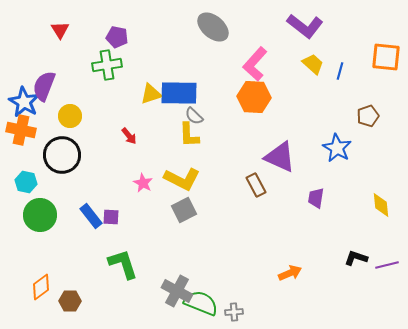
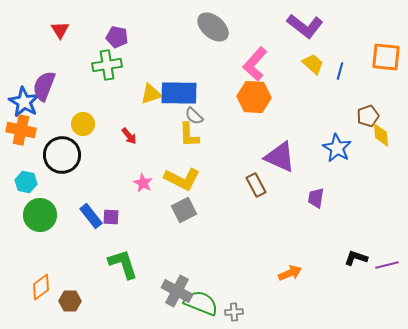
yellow circle at (70, 116): moved 13 px right, 8 px down
yellow diamond at (381, 205): moved 70 px up
